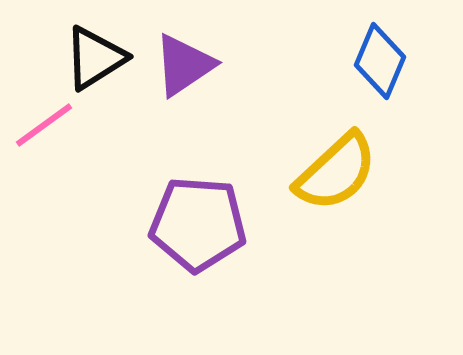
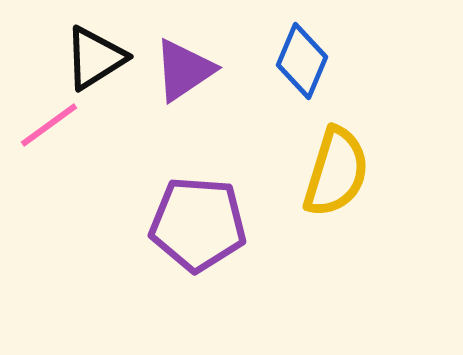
blue diamond: moved 78 px left
purple triangle: moved 5 px down
pink line: moved 5 px right
yellow semicircle: rotated 30 degrees counterclockwise
